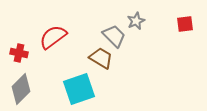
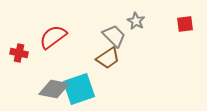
gray star: rotated 18 degrees counterclockwise
brown trapezoid: moved 7 px right; rotated 115 degrees clockwise
gray diamond: moved 33 px right; rotated 56 degrees clockwise
